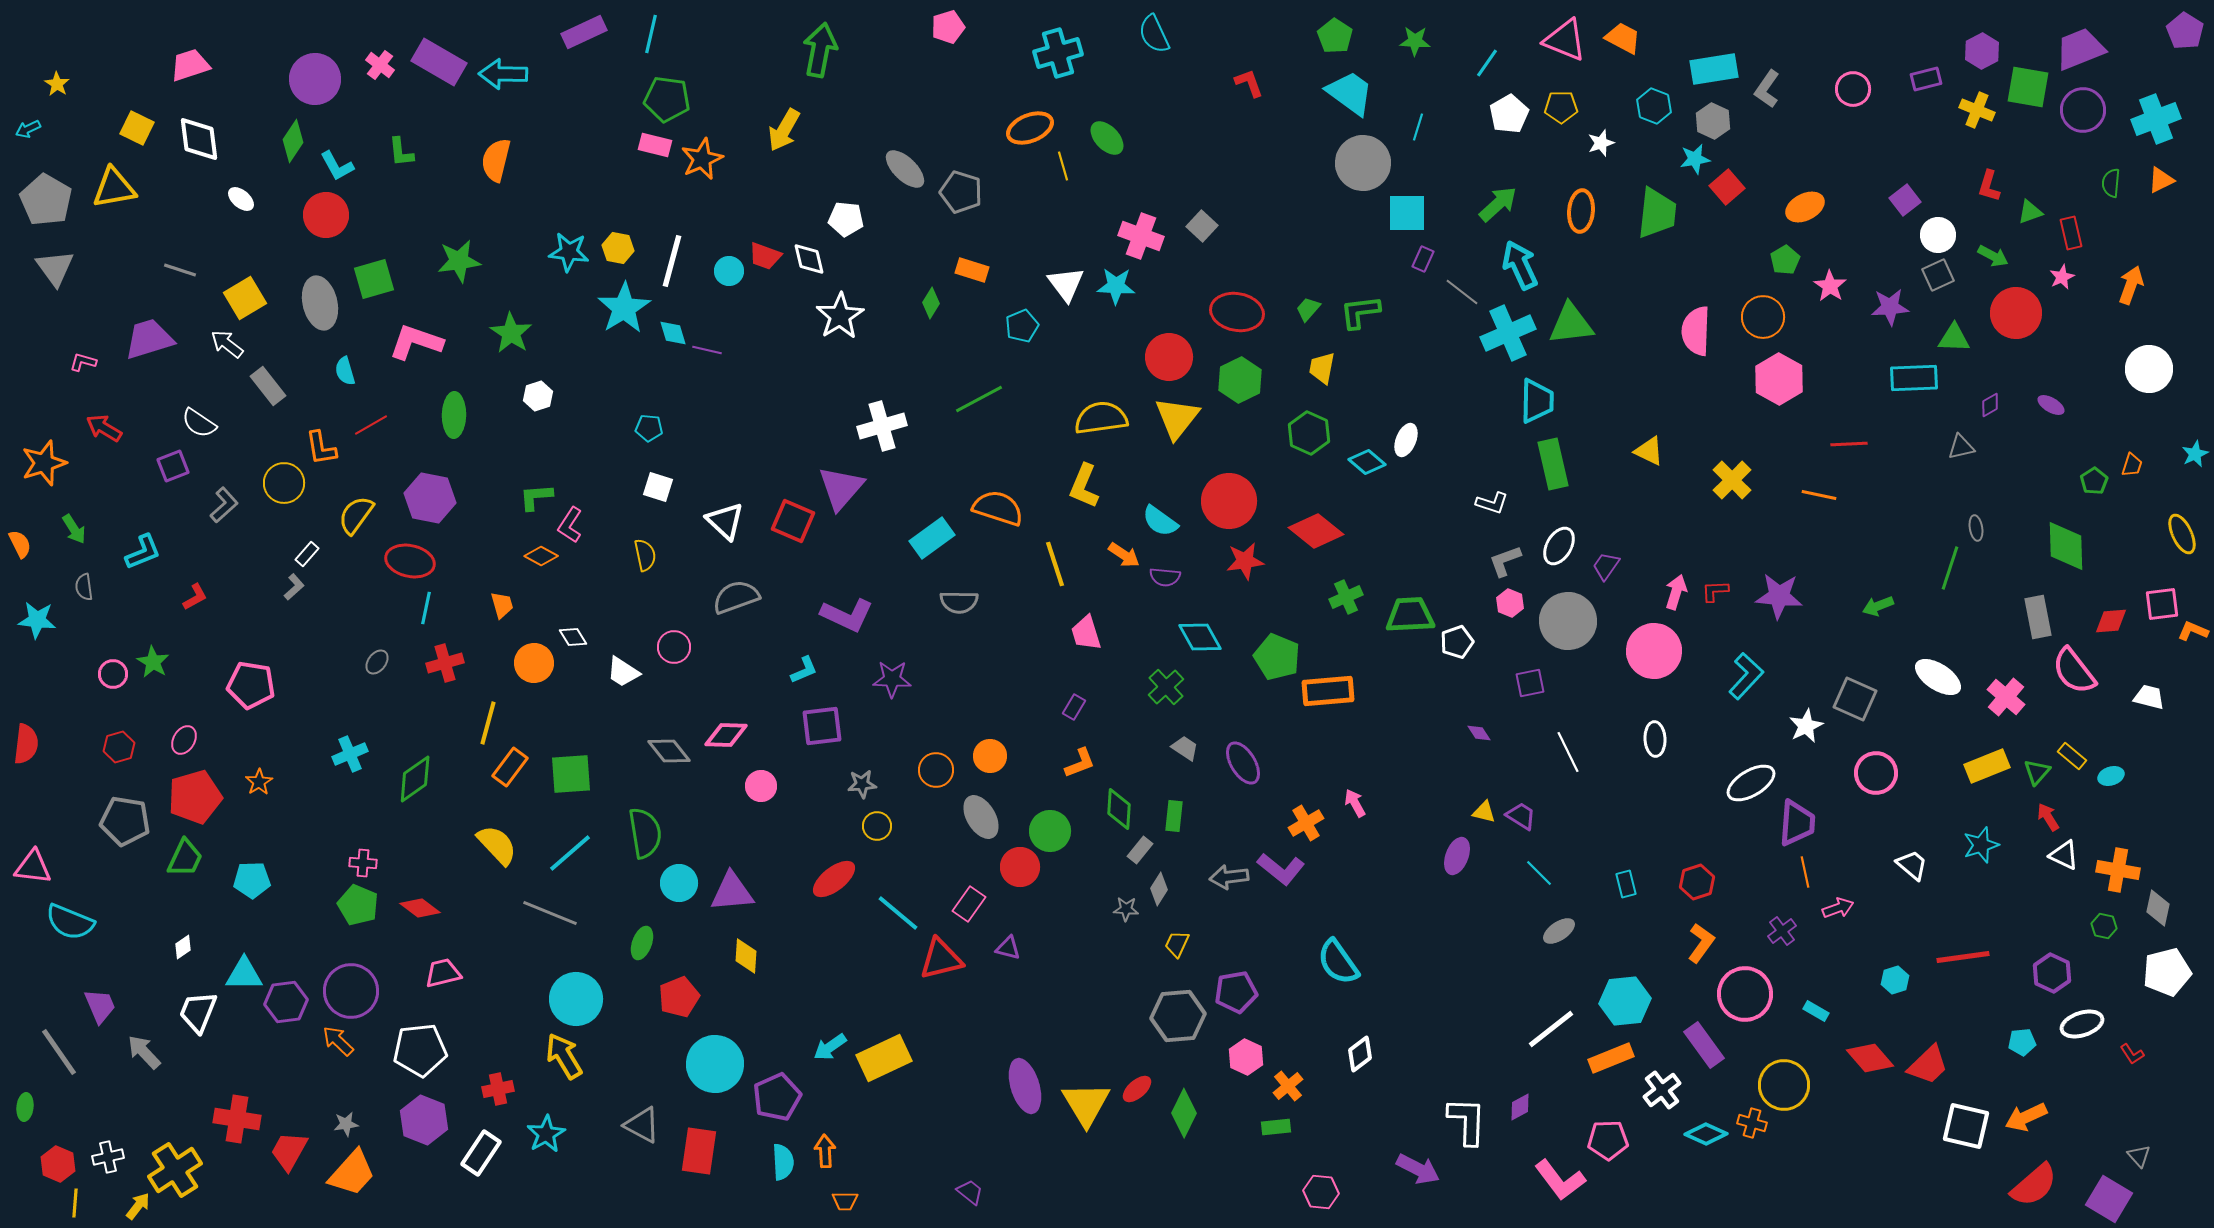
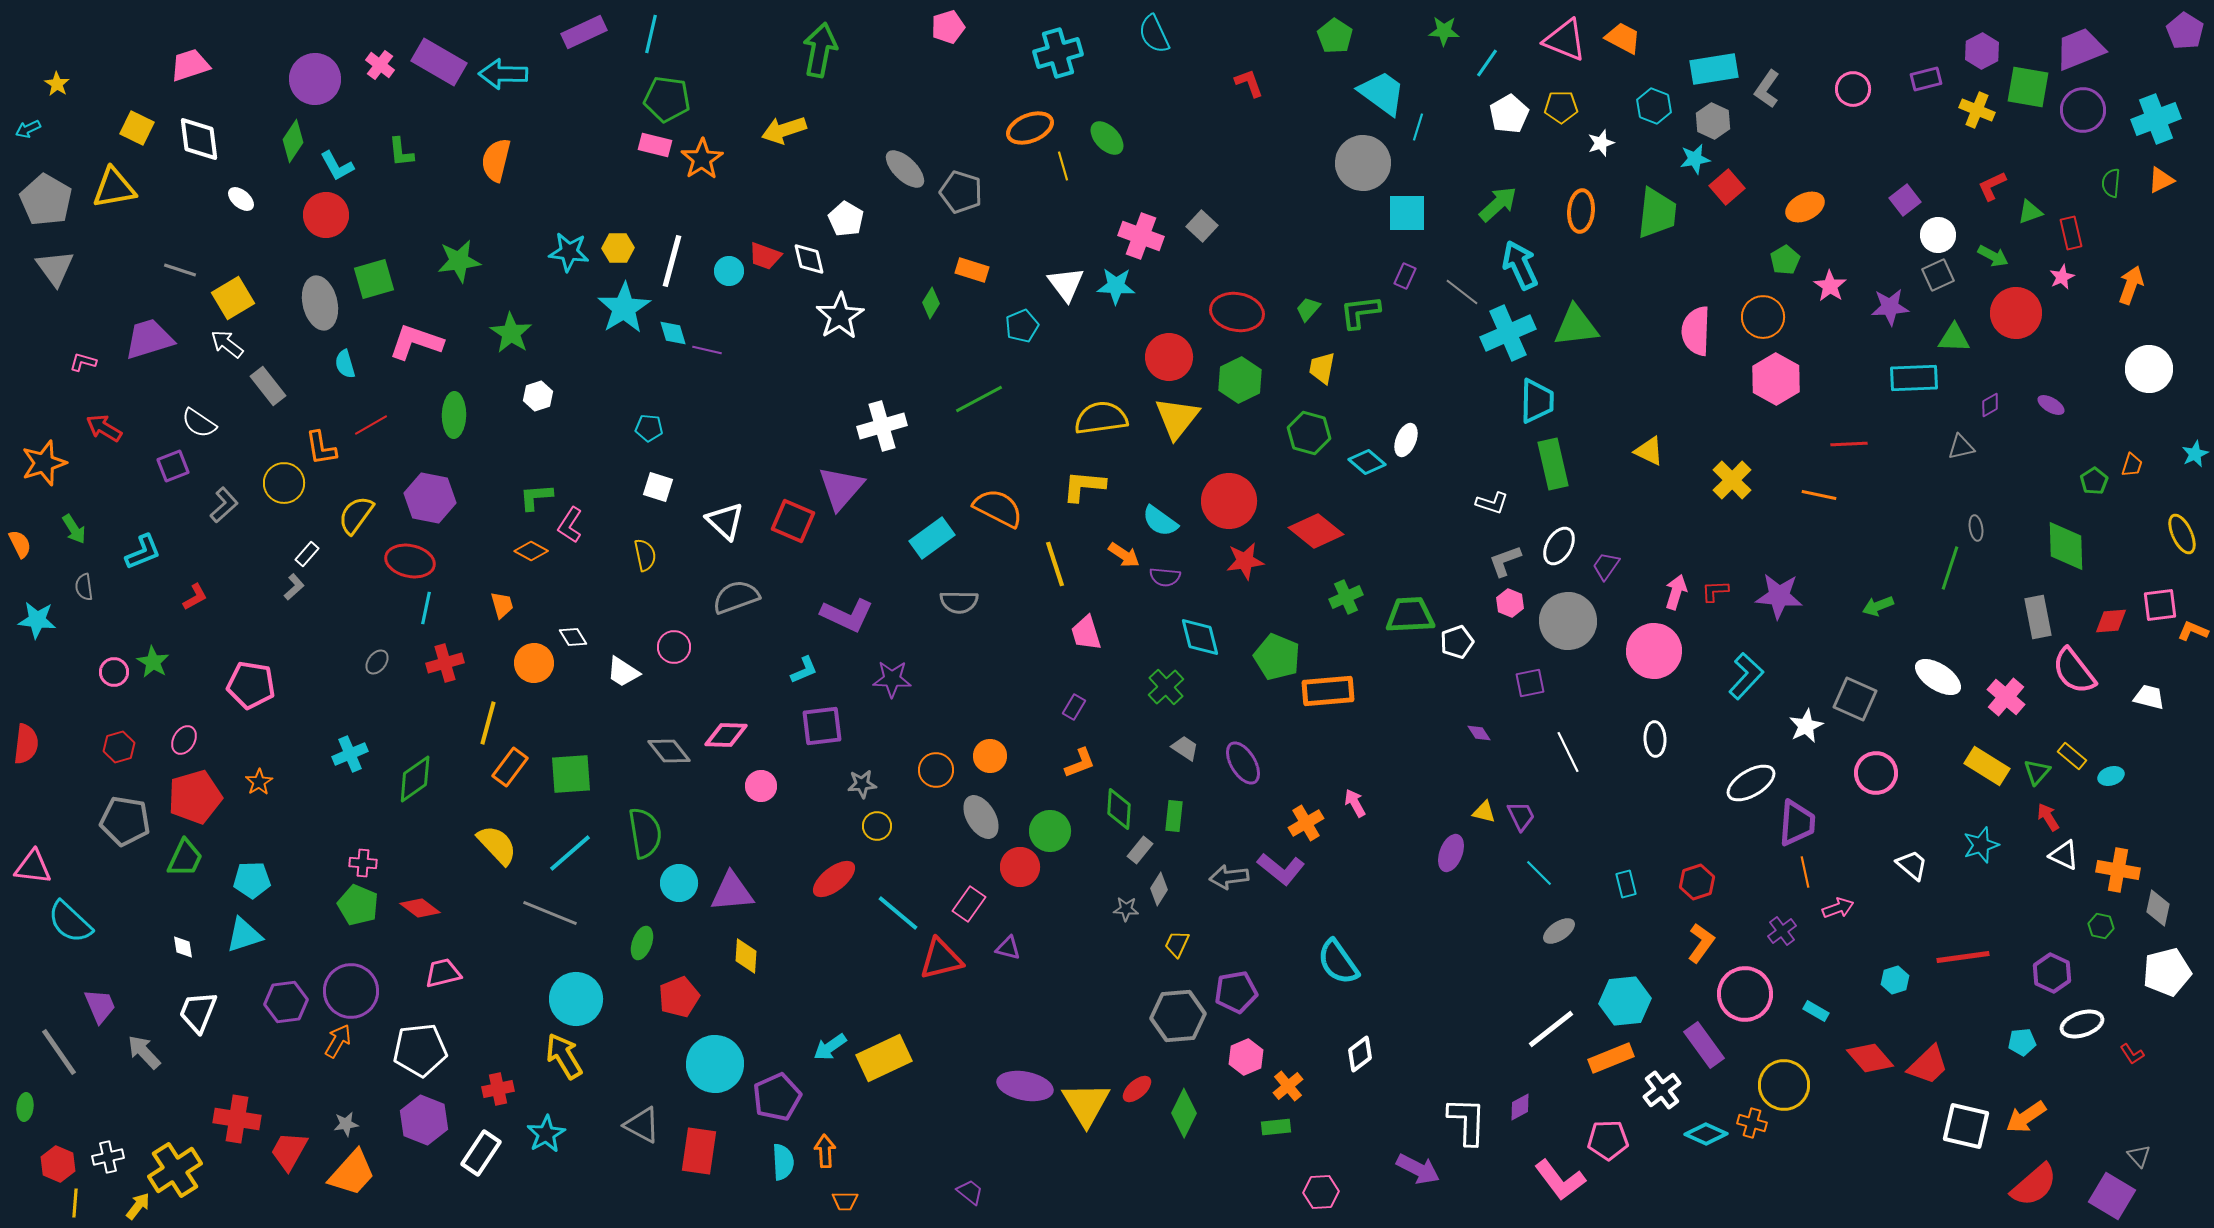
green star at (1415, 41): moved 29 px right, 10 px up
cyan trapezoid at (1350, 93): moved 32 px right
yellow arrow at (784, 130): rotated 42 degrees clockwise
orange star at (702, 159): rotated 9 degrees counterclockwise
red L-shape at (1989, 186): moved 3 px right; rotated 48 degrees clockwise
white pentagon at (846, 219): rotated 24 degrees clockwise
yellow hexagon at (618, 248): rotated 12 degrees counterclockwise
purple rectangle at (1423, 259): moved 18 px left, 17 px down
yellow square at (245, 298): moved 12 px left
green triangle at (1571, 324): moved 5 px right, 2 px down
cyan semicircle at (345, 371): moved 7 px up
pink hexagon at (1779, 379): moved 3 px left
green hexagon at (1309, 433): rotated 9 degrees counterclockwise
yellow L-shape at (1084, 486): rotated 72 degrees clockwise
orange semicircle at (998, 508): rotated 9 degrees clockwise
orange diamond at (541, 556): moved 10 px left, 5 px up
pink square at (2162, 604): moved 2 px left, 1 px down
cyan diamond at (1200, 637): rotated 15 degrees clockwise
pink circle at (113, 674): moved 1 px right, 2 px up
yellow rectangle at (1987, 766): rotated 54 degrees clockwise
purple trapezoid at (1521, 816): rotated 32 degrees clockwise
purple ellipse at (1457, 856): moved 6 px left, 3 px up
cyan semicircle at (70, 922): rotated 21 degrees clockwise
green hexagon at (2104, 926): moved 3 px left
white diamond at (183, 947): rotated 65 degrees counterclockwise
cyan triangle at (244, 974): moved 39 px up; rotated 18 degrees counterclockwise
orange arrow at (338, 1041): rotated 76 degrees clockwise
pink hexagon at (1246, 1057): rotated 12 degrees clockwise
purple ellipse at (1025, 1086): rotated 62 degrees counterclockwise
orange arrow at (2026, 1117): rotated 9 degrees counterclockwise
pink hexagon at (1321, 1192): rotated 8 degrees counterclockwise
purple square at (2109, 1199): moved 3 px right, 3 px up
